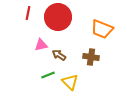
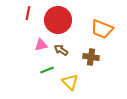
red circle: moved 3 px down
brown arrow: moved 2 px right, 5 px up
green line: moved 1 px left, 5 px up
